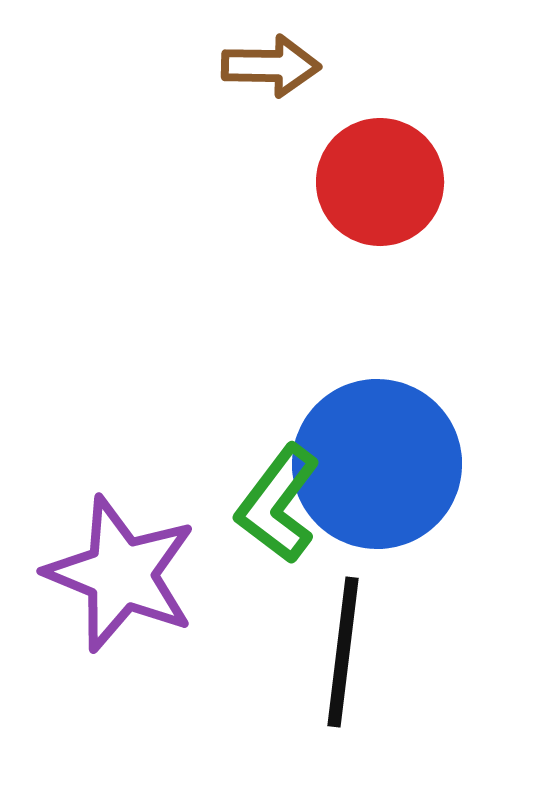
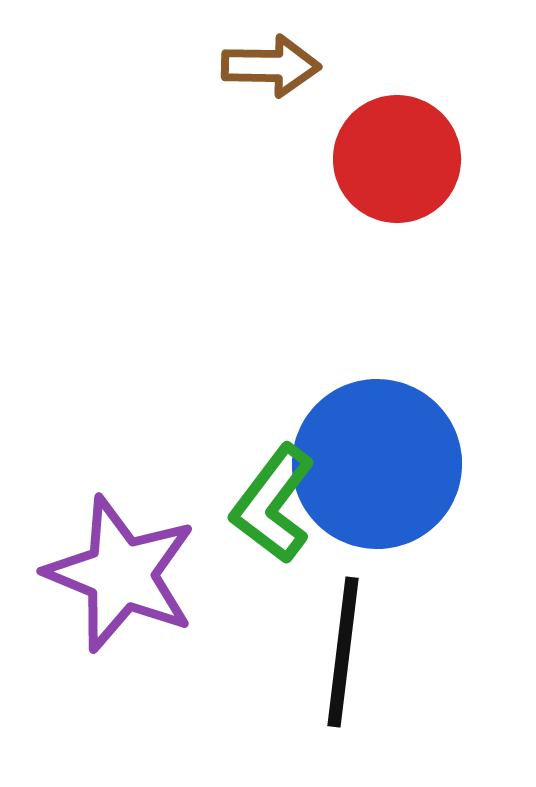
red circle: moved 17 px right, 23 px up
green L-shape: moved 5 px left
